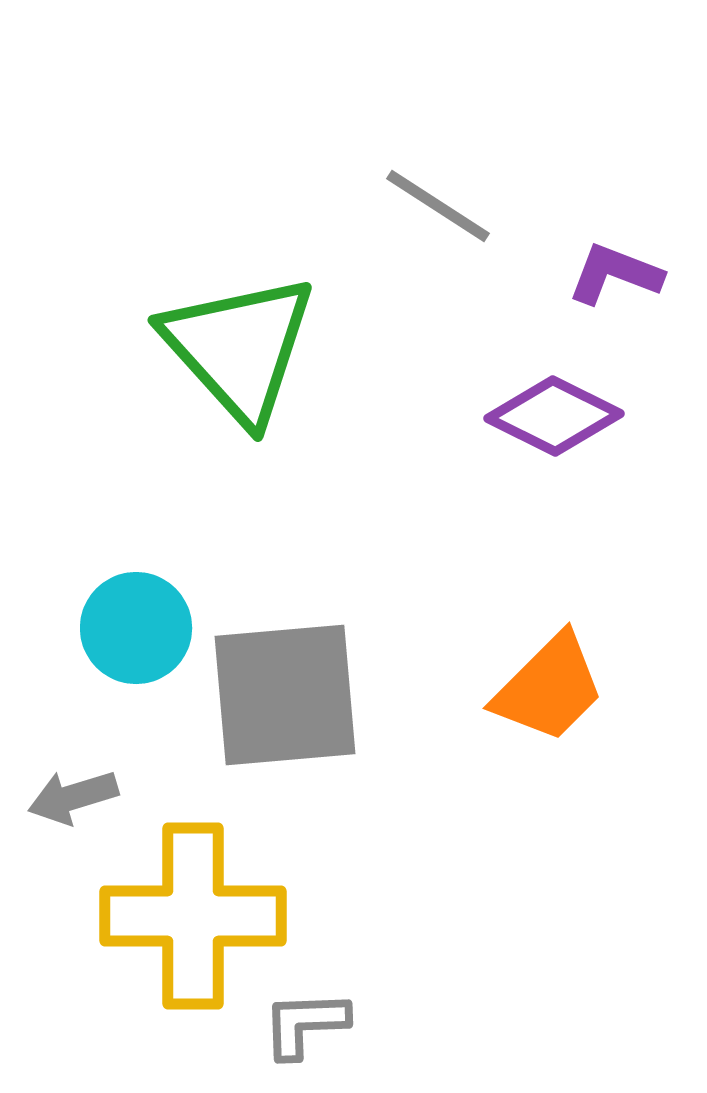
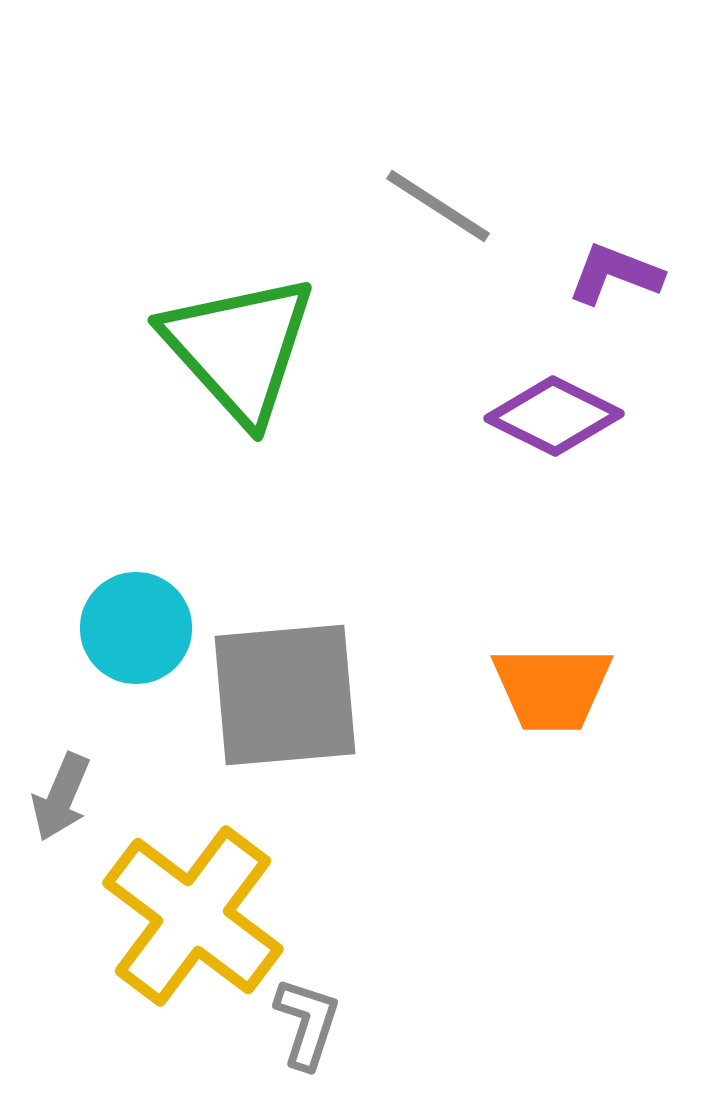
orange trapezoid: moved 3 px right; rotated 45 degrees clockwise
gray arrow: moved 12 px left; rotated 50 degrees counterclockwise
yellow cross: rotated 37 degrees clockwise
gray L-shape: moved 2 px right, 1 px up; rotated 110 degrees clockwise
